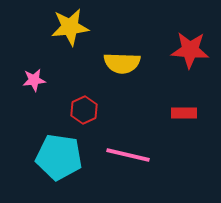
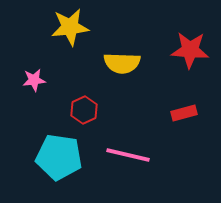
red rectangle: rotated 15 degrees counterclockwise
